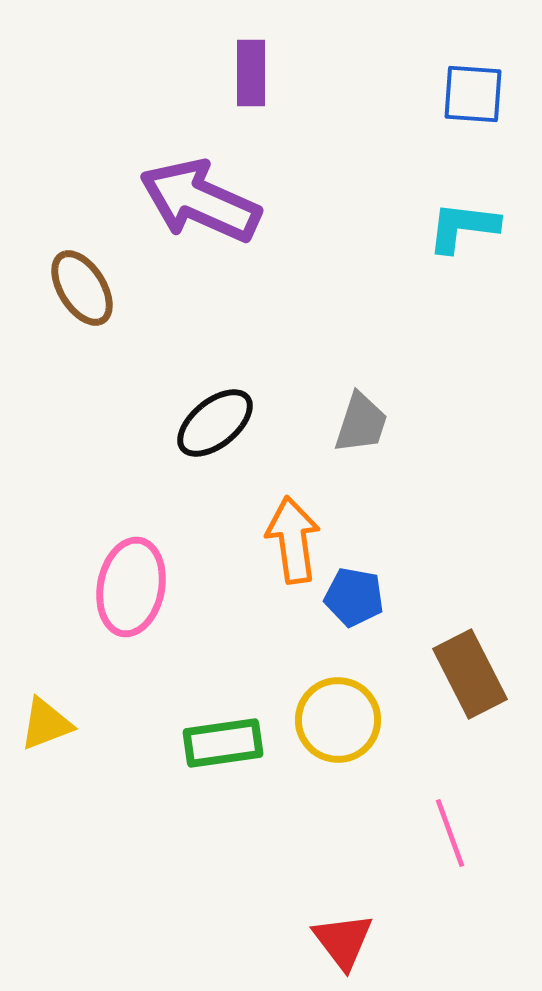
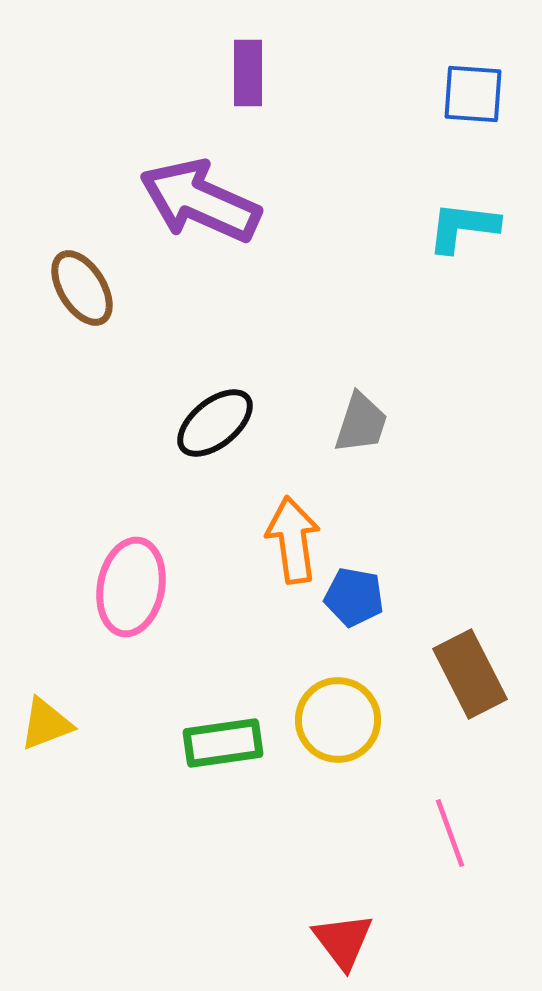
purple rectangle: moved 3 px left
